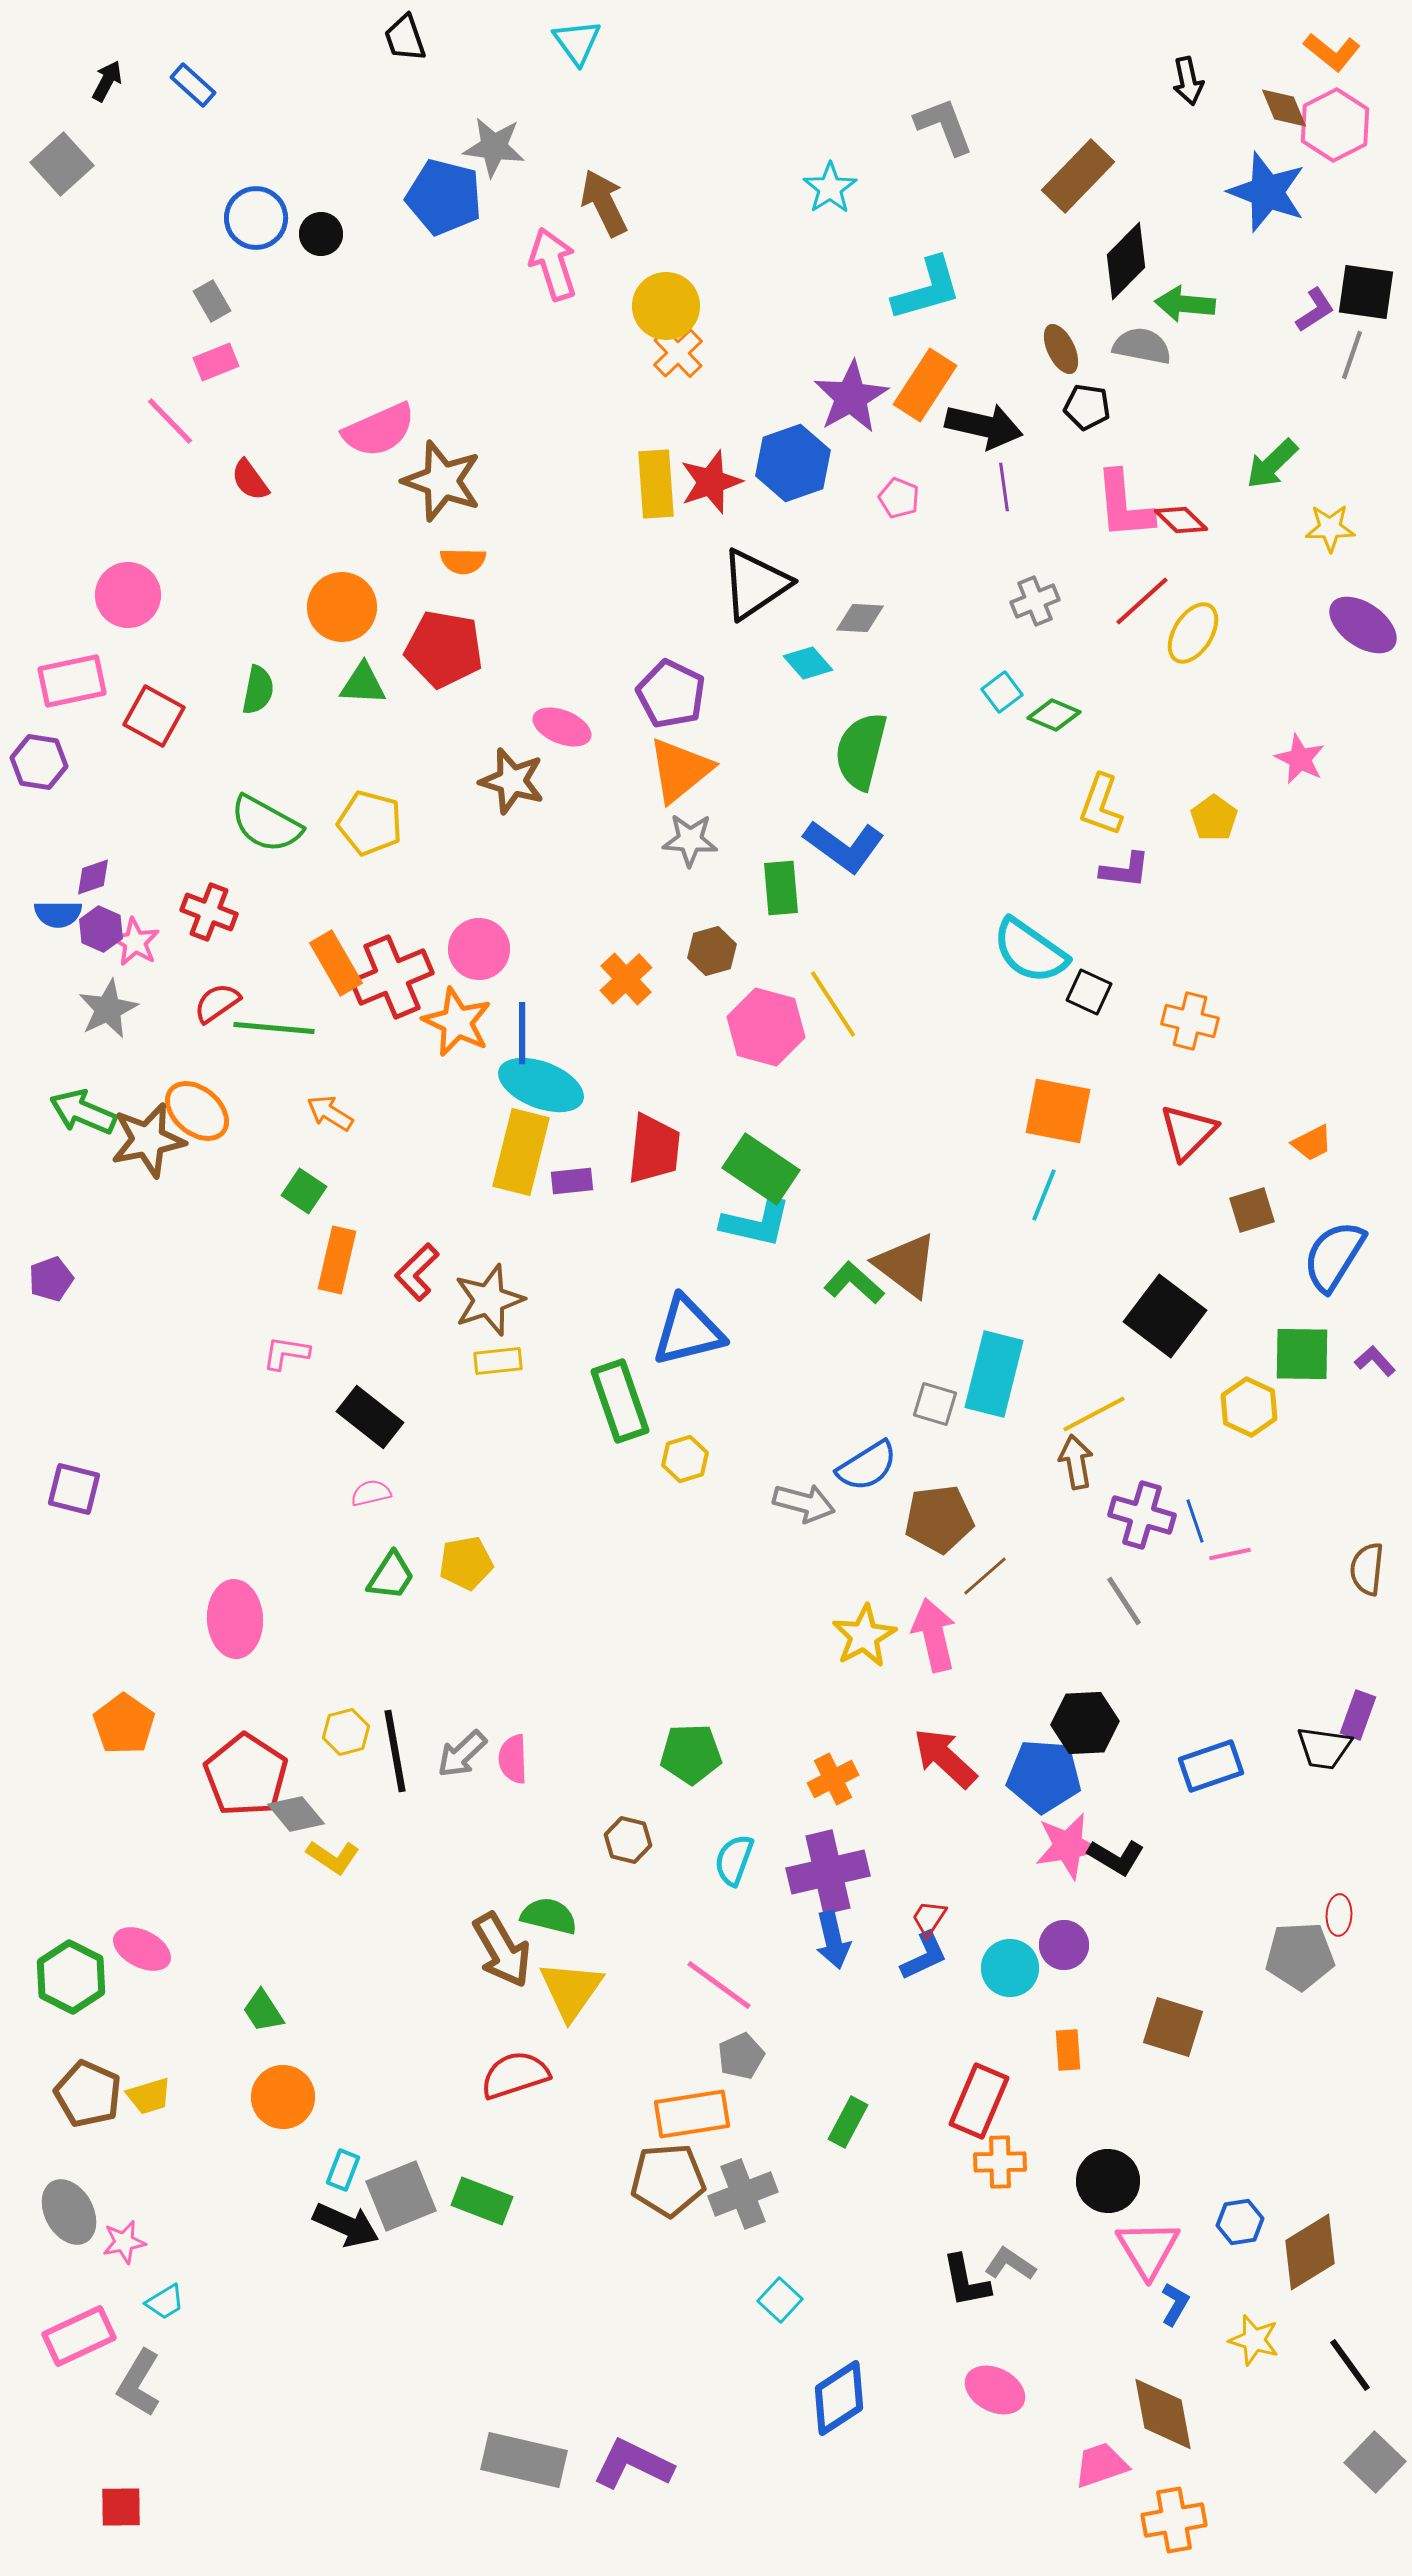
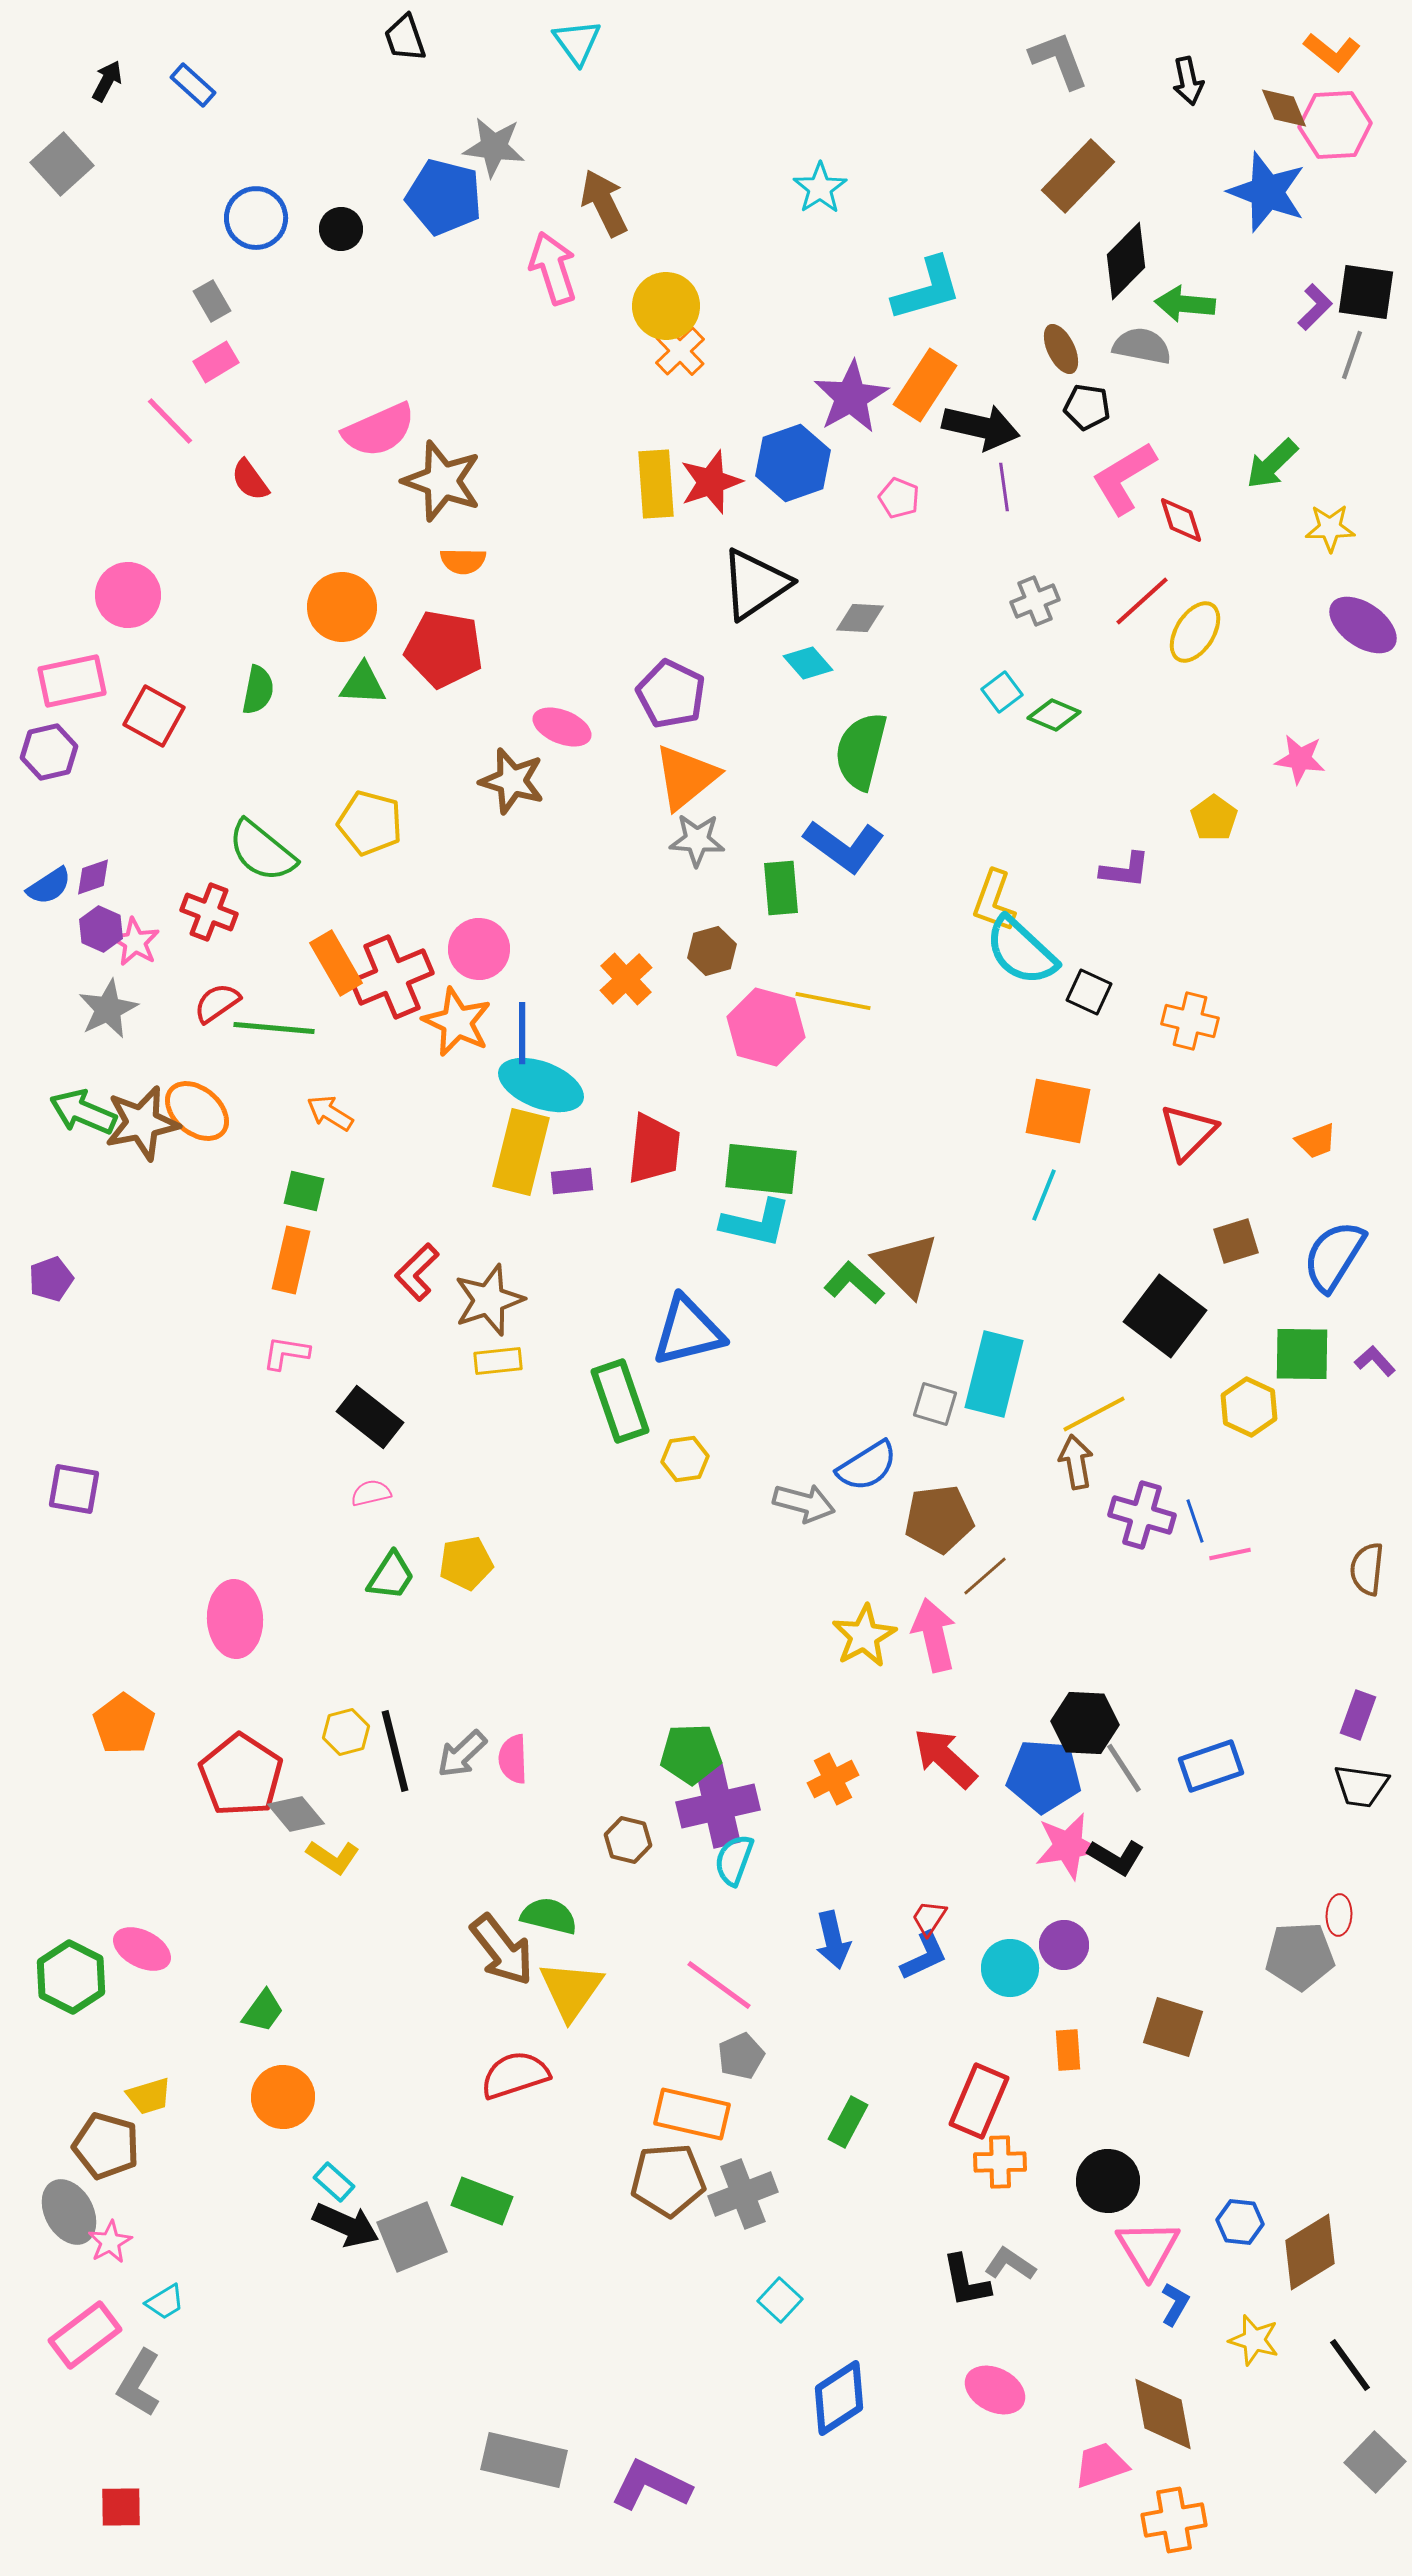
pink hexagon at (1335, 125): rotated 24 degrees clockwise
gray L-shape at (944, 126): moved 115 px right, 66 px up
cyan star at (830, 188): moved 10 px left
black circle at (321, 234): moved 20 px right, 5 px up
pink arrow at (553, 264): moved 4 px down
purple L-shape at (1315, 310): moved 3 px up; rotated 12 degrees counterclockwise
orange cross at (678, 353): moved 2 px right, 2 px up
pink rectangle at (216, 362): rotated 9 degrees counterclockwise
black arrow at (984, 426): moved 3 px left, 1 px down
pink L-shape at (1124, 505): moved 27 px up; rotated 64 degrees clockwise
red diamond at (1181, 520): rotated 28 degrees clockwise
yellow ellipse at (1193, 633): moved 2 px right, 1 px up
pink star at (1300, 759): rotated 18 degrees counterclockwise
purple hexagon at (39, 762): moved 10 px right, 10 px up; rotated 22 degrees counterclockwise
orange triangle at (680, 770): moved 6 px right, 7 px down
yellow L-shape at (1101, 805): moved 107 px left, 96 px down
green semicircle at (266, 824): moved 4 px left, 27 px down; rotated 10 degrees clockwise
gray star at (690, 840): moved 7 px right
blue semicircle at (58, 914): moved 9 px left, 28 px up; rotated 33 degrees counterclockwise
cyan semicircle at (1030, 951): moved 9 px left; rotated 8 degrees clockwise
yellow line at (833, 1004): moved 3 px up; rotated 46 degrees counterclockwise
brown star at (148, 1140): moved 6 px left, 17 px up
orange trapezoid at (1312, 1143): moved 4 px right, 2 px up; rotated 6 degrees clockwise
green rectangle at (761, 1169): rotated 28 degrees counterclockwise
green square at (304, 1191): rotated 21 degrees counterclockwise
brown square at (1252, 1210): moved 16 px left, 31 px down
orange rectangle at (337, 1260): moved 46 px left
brown triangle at (906, 1265): rotated 8 degrees clockwise
yellow hexagon at (685, 1459): rotated 9 degrees clockwise
purple square at (74, 1489): rotated 4 degrees counterclockwise
gray line at (1124, 1601): moved 167 px down
black hexagon at (1085, 1723): rotated 6 degrees clockwise
black trapezoid at (1324, 1748): moved 37 px right, 38 px down
black line at (395, 1751): rotated 4 degrees counterclockwise
red pentagon at (246, 1775): moved 5 px left
purple cross at (828, 1872): moved 110 px left, 66 px up
brown arrow at (502, 1950): rotated 8 degrees counterclockwise
green trapezoid at (263, 2011): rotated 111 degrees counterclockwise
brown pentagon at (88, 2094): moved 18 px right, 52 px down; rotated 8 degrees counterclockwise
orange rectangle at (692, 2114): rotated 22 degrees clockwise
cyan rectangle at (343, 2170): moved 9 px left, 12 px down; rotated 69 degrees counterclockwise
gray square at (401, 2196): moved 11 px right, 41 px down
blue hexagon at (1240, 2222): rotated 15 degrees clockwise
pink star at (124, 2242): moved 14 px left; rotated 18 degrees counterclockwise
pink rectangle at (79, 2336): moved 6 px right, 1 px up; rotated 12 degrees counterclockwise
purple L-shape at (633, 2464): moved 18 px right, 21 px down
